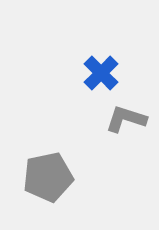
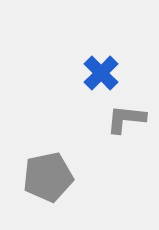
gray L-shape: rotated 12 degrees counterclockwise
